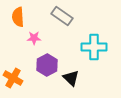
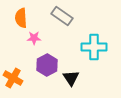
orange semicircle: moved 3 px right, 1 px down
black triangle: rotated 12 degrees clockwise
